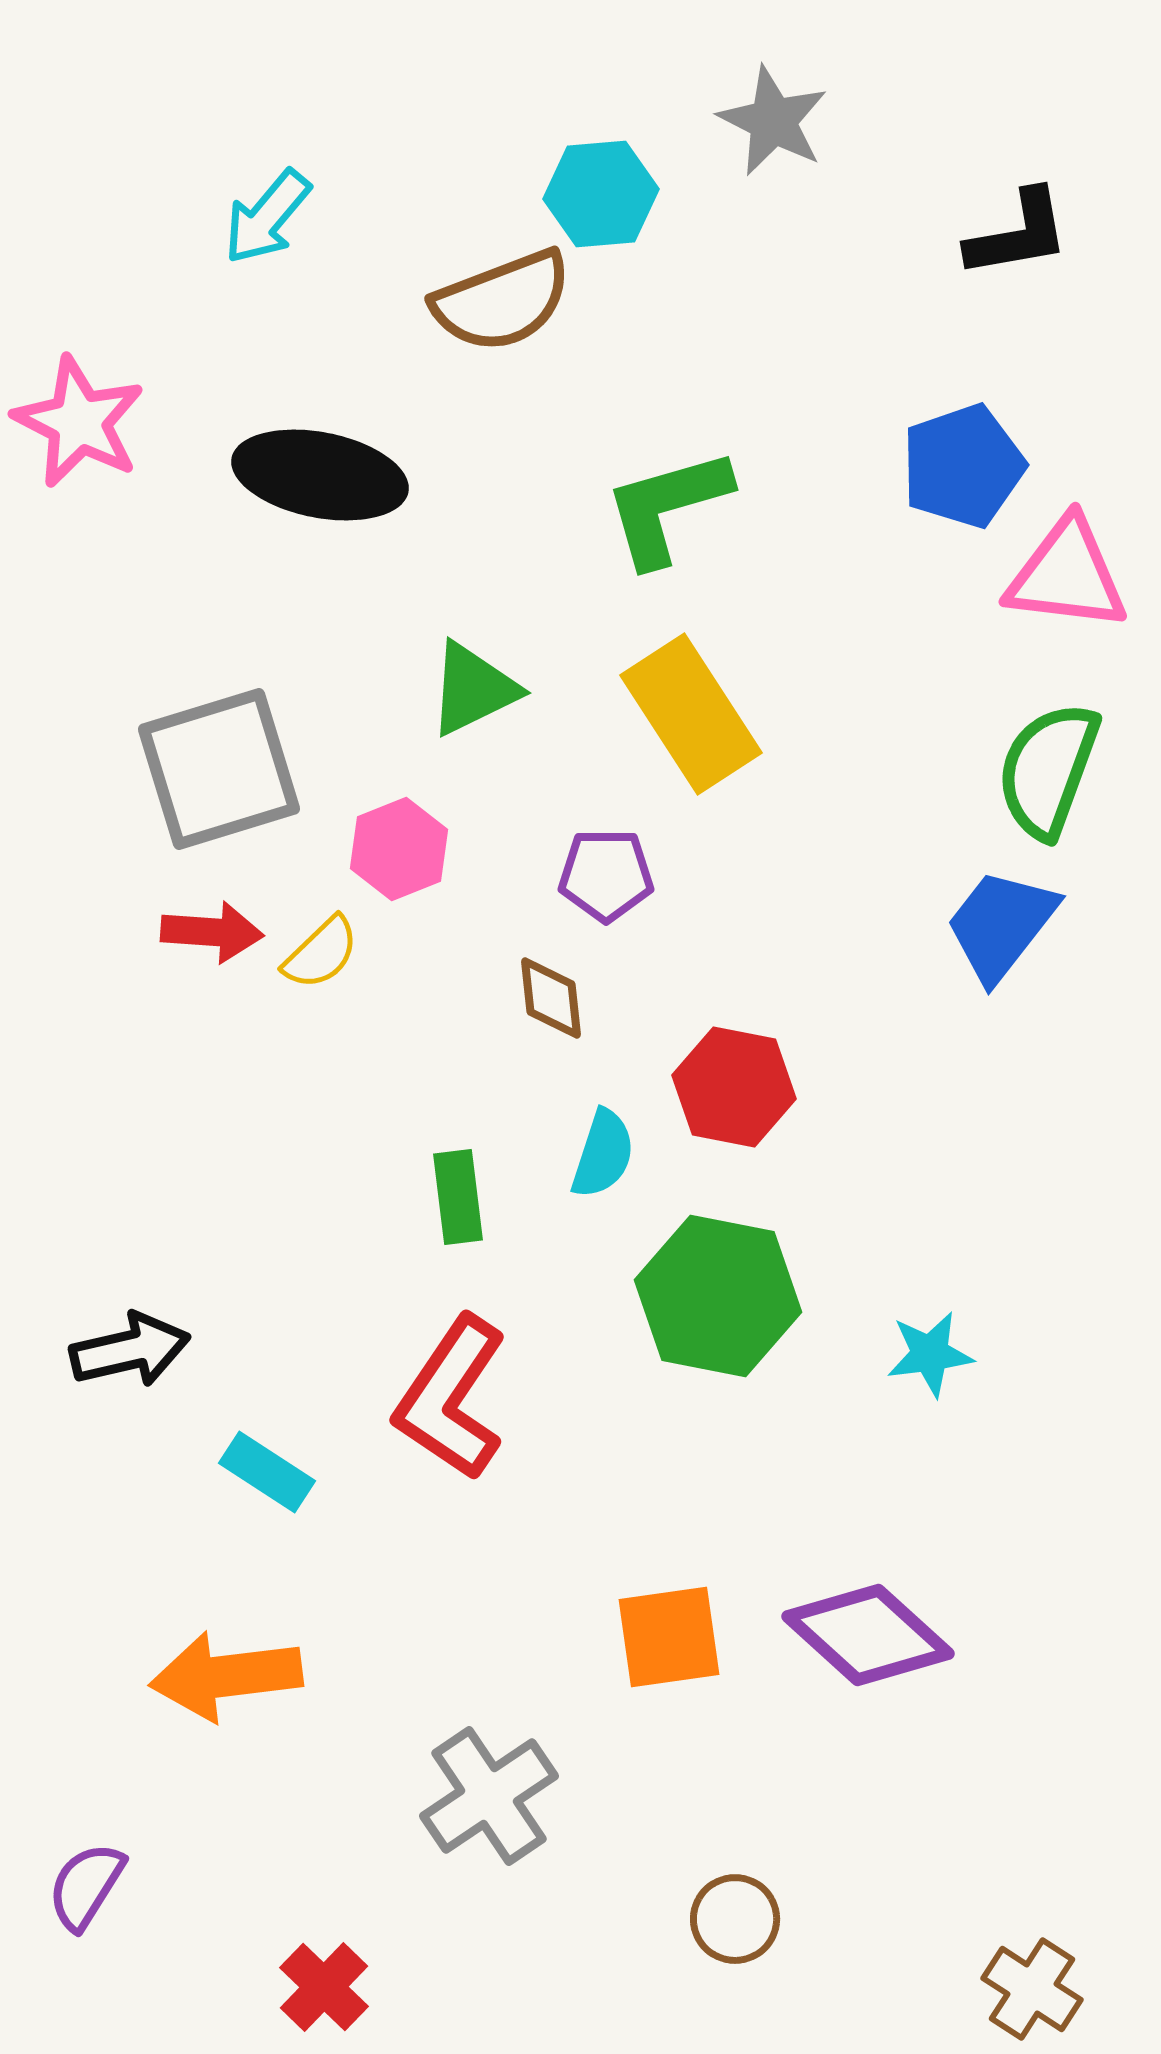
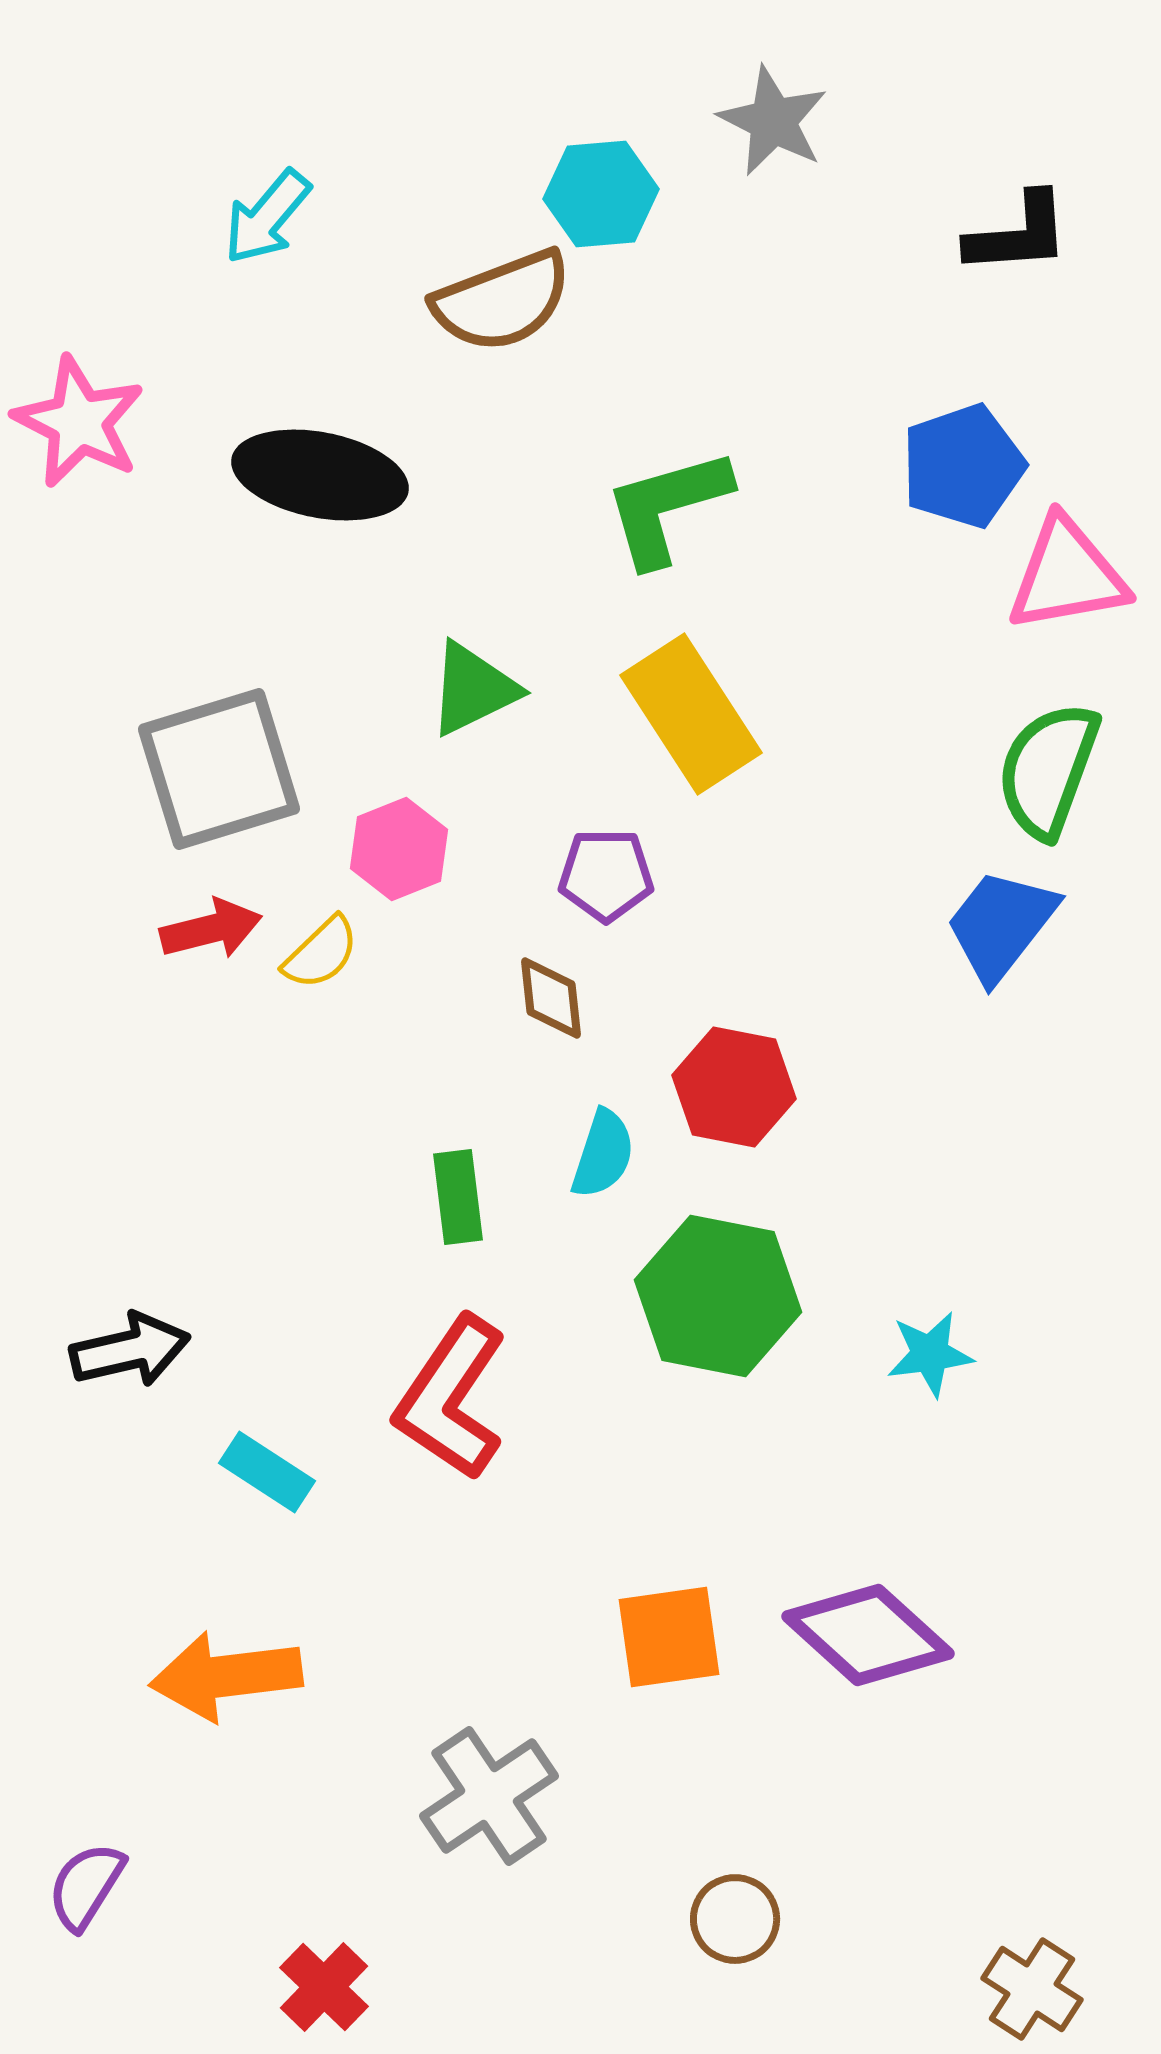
black L-shape: rotated 6 degrees clockwise
pink triangle: rotated 17 degrees counterclockwise
red arrow: moved 1 px left, 3 px up; rotated 18 degrees counterclockwise
